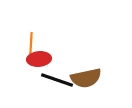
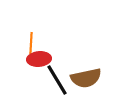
black line: rotated 40 degrees clockwise
